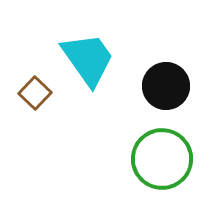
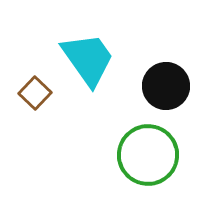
green circle: moved 14 px left, 4 px up
